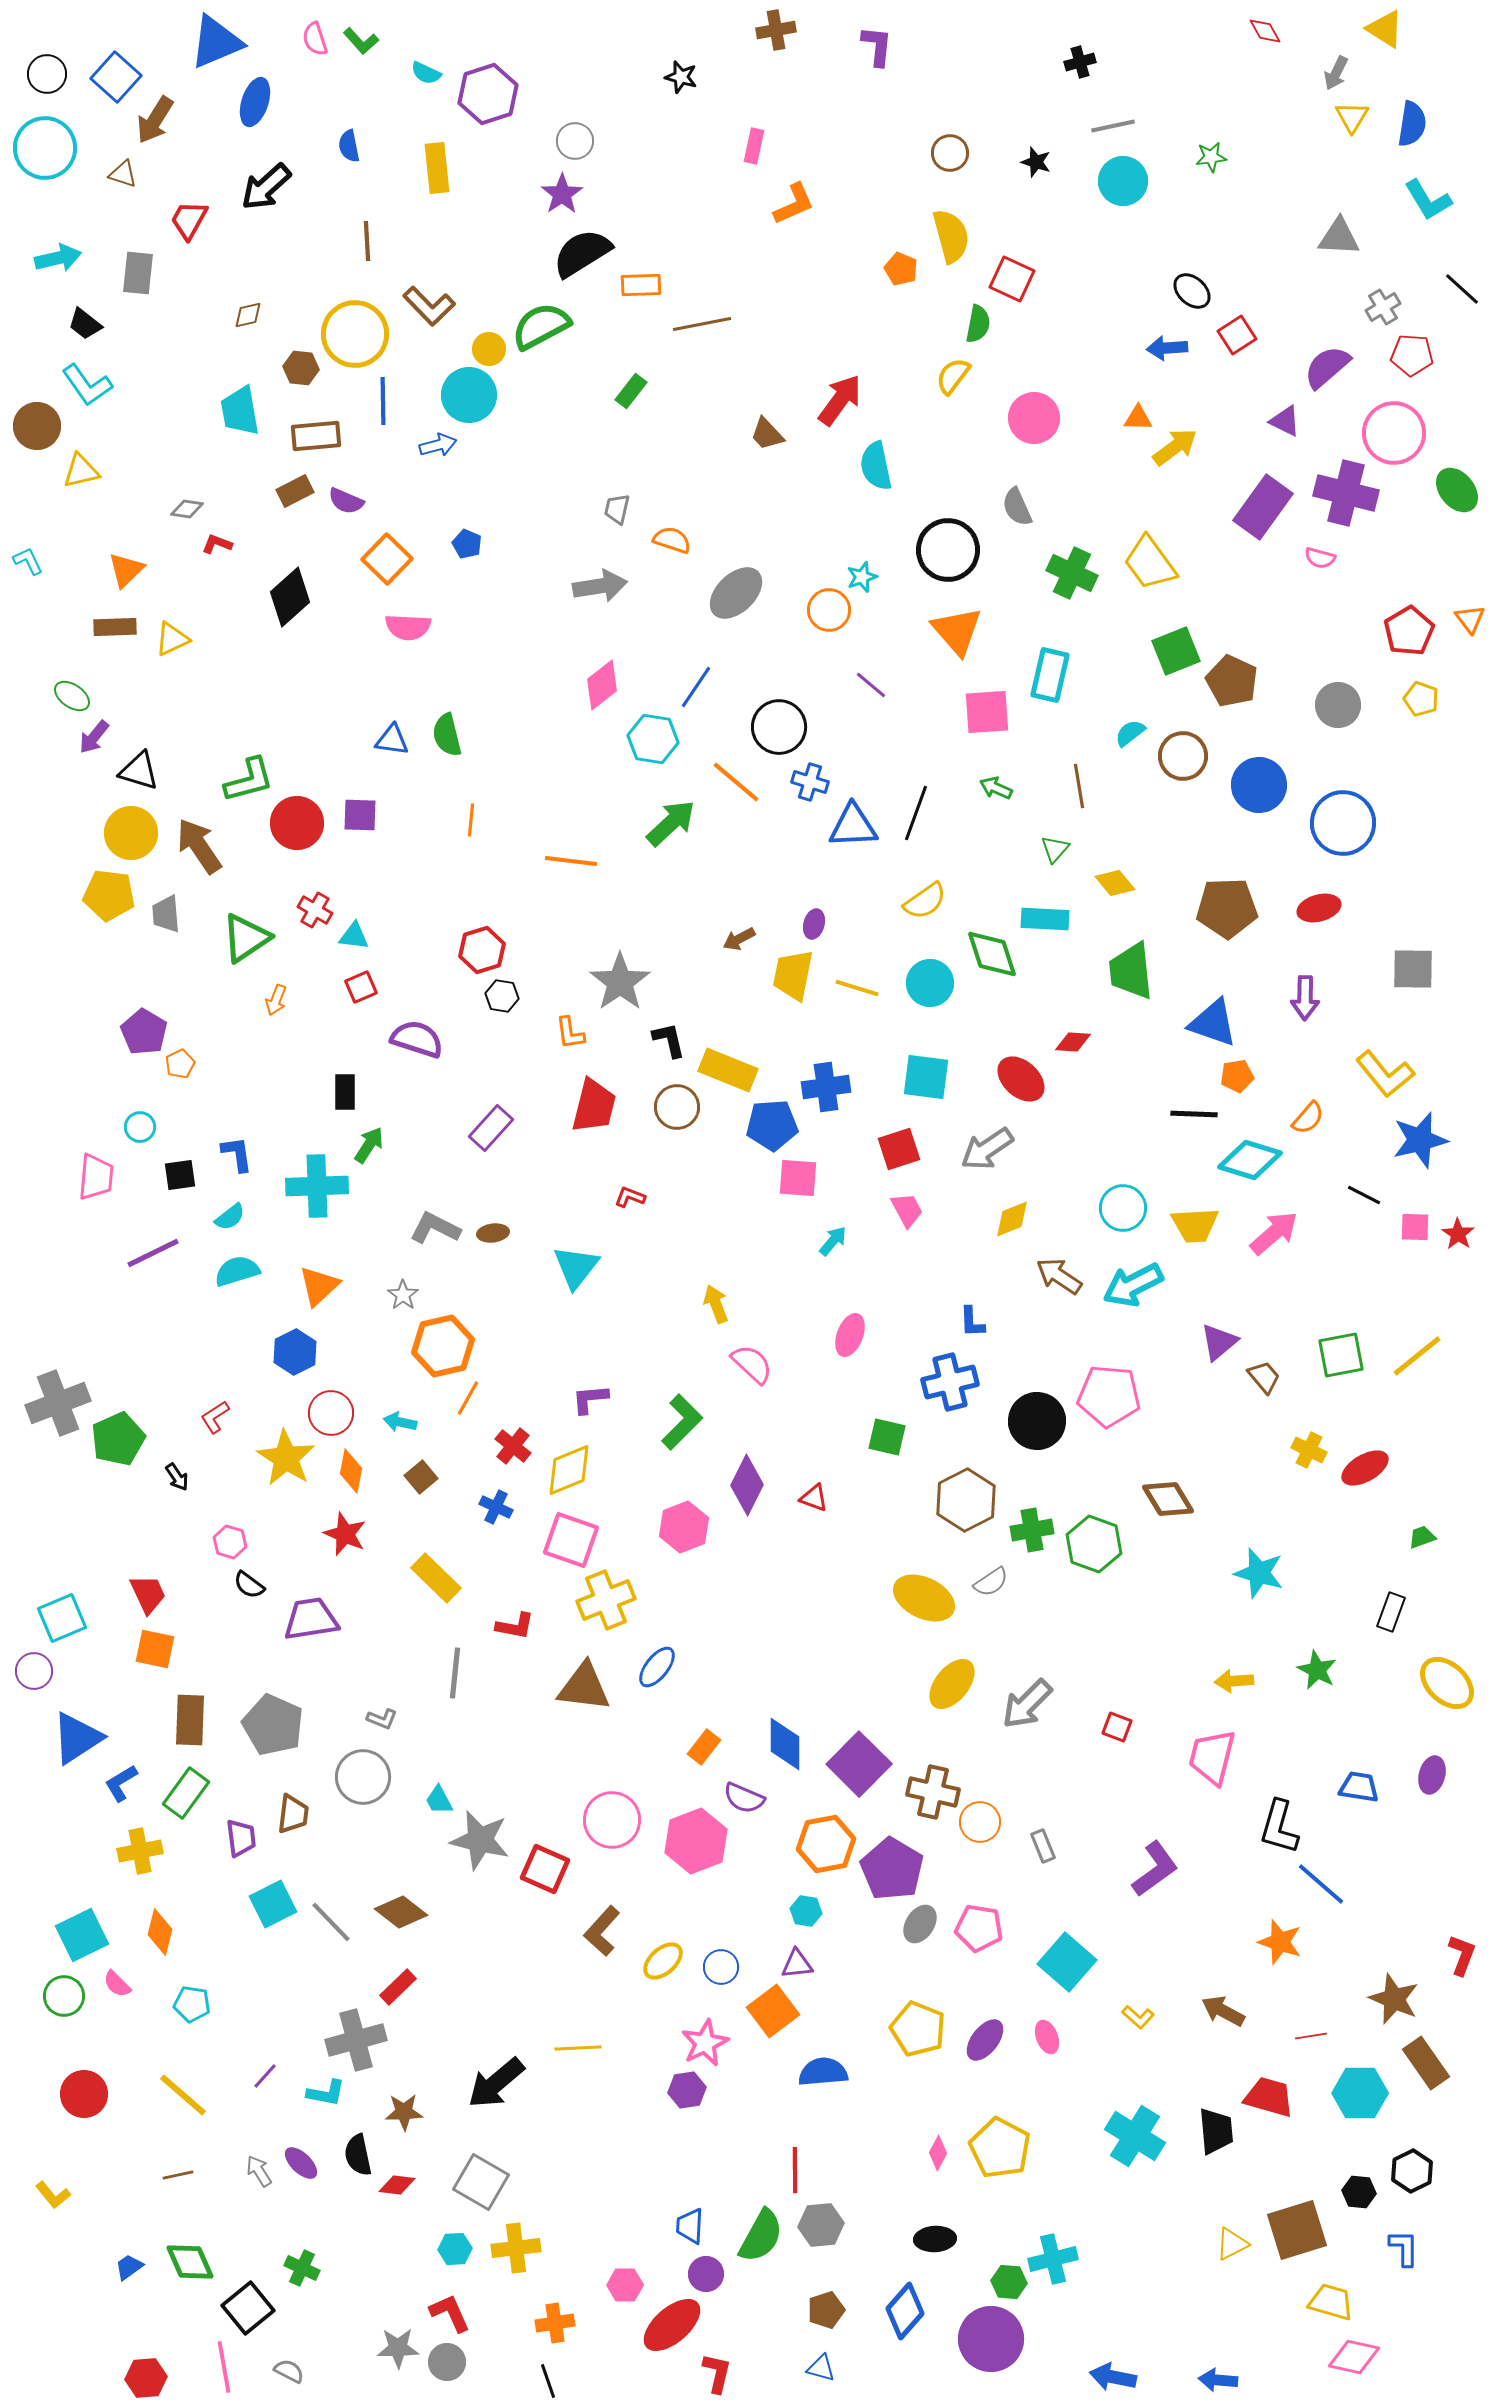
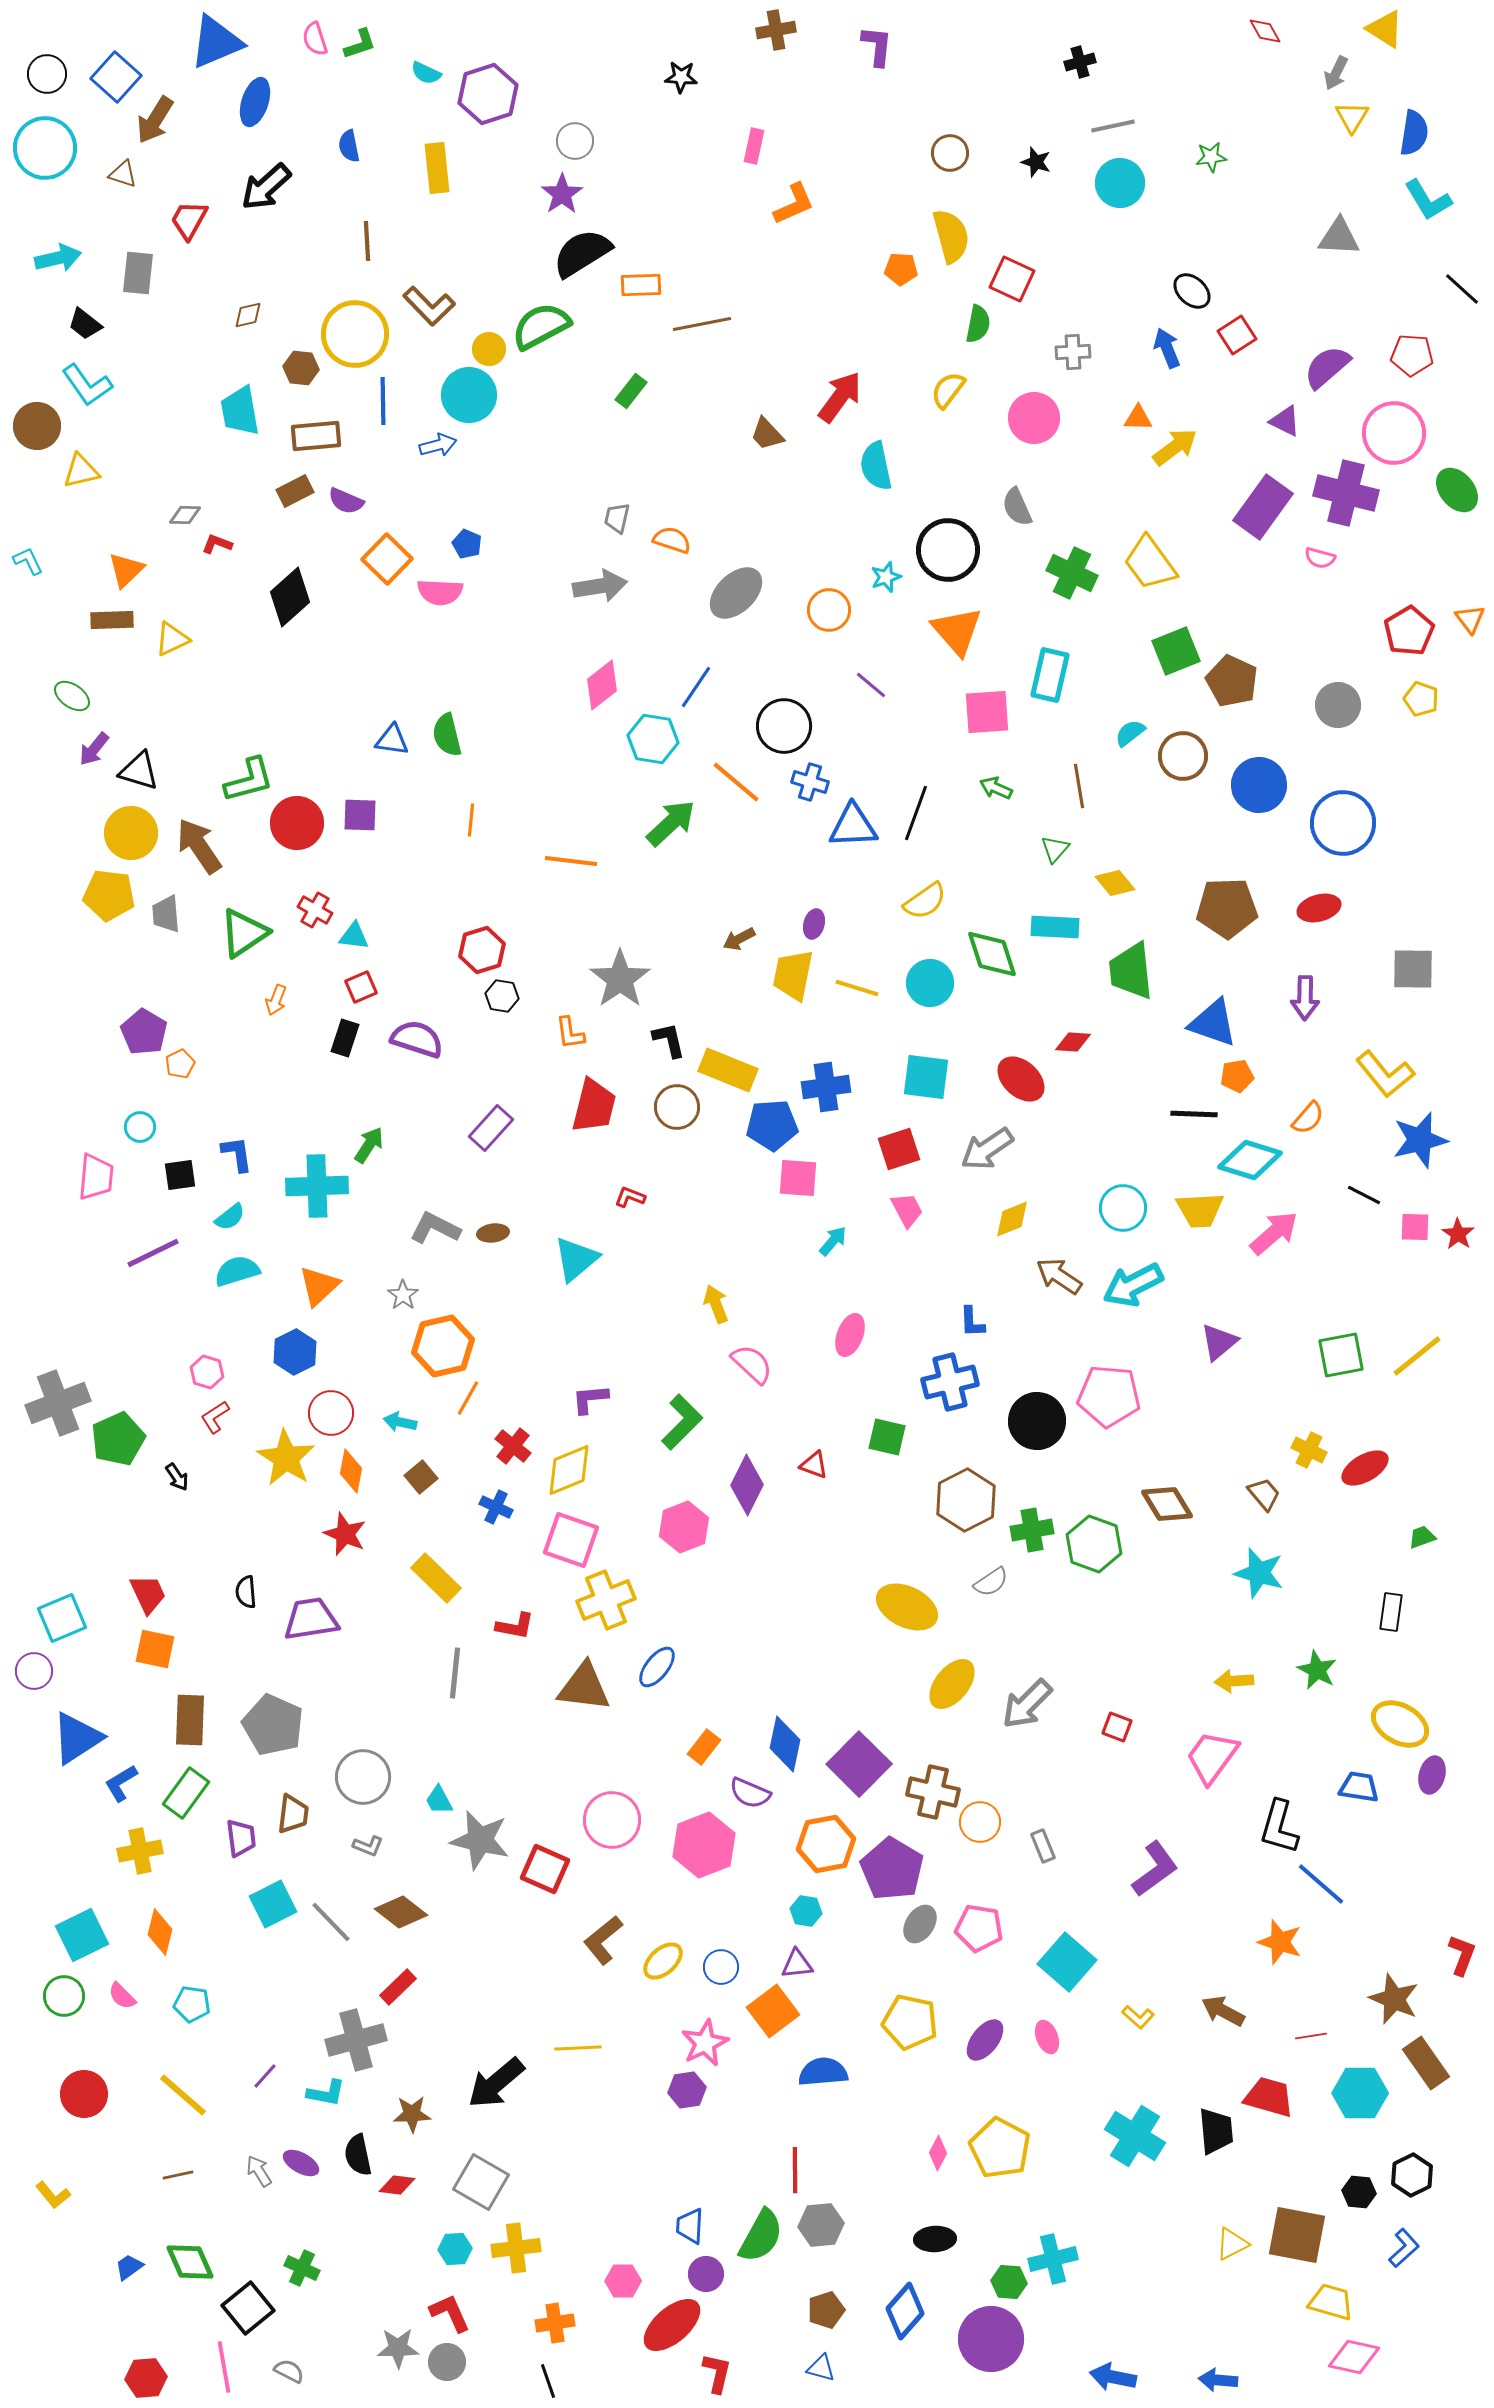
green L-shape at (361, 41): moved 1 px left, 3 px down; rotated 66 degrees counterclockwise
black star at (681, 77): rotated 12 degrees counterclockwise
blue semicircle at (1412, 124): moved 2 px right, 9 px down
cyan circle at (1123, 181): moved 3 px left, 2 px down
orange pentagon at (901, 269): rotated 20 degrees counterclockwise
gray cross at (1383, 307): moved 310 px left, 45 px down; rotated 28 degrees clockwise
blue arrow at (1167, 348): rotated 72 degrees clockwise
yellow semicircle at (953, 376): moved 5 px left, 14 px down
red arrow at (840, 400): moved 3 px up
gray diamond at (187, 509): moved 2 px left, 6 px down; rotated 8 degrees counterclockwise
gray trapezoid at (617, 509): moved 9 px down
cyan star at (862, 577): moved 24 px right
brown rectangle at (115, 627): moved 3 px left, 7 px up
pink semicircle at (408, 627): moved 32 px right, 35 px up
black circle at (779, 727): moved 5 px right, 1 px up
purple arrow at (94, 737): moved 12 px down
cyan rectangle at (1045, 919): moved 10 px right, 8 px down
green triangle at (246, 938): moved 2 px left, 5 px up
gray star at (620, 982): moved 3 px up
black rectangle at (345, 1092): moved 54 px up; rotated 18 degrees clockwise
yellow trapezoid at (1195, 1225): moved 5 px right, 15 px up
cyan triangle at (576, 1267): moved 8 px up; rotated 12 degrees clockwise
brown trapezoid at (1264, 1377): moved 117 px down
red triangle at (814, 1498): moved 33 px up
brown diamond at (1168, 1499): moved 1 px left, 5 px down
pink hexagon at (230, 1542): moved 23 px left, 170 px up
black semicircle at (249, 1585): moved 3 px left, 7 px down; rotated 48 degrees clockwise
yellow ellipse at (924, 1598): moved 17 px left, 9 px down
black rectangle at (1391, 1612): rotated 12 degrees counterclockwise
yellow ellipse at (1447, 1683): moved 47 px left, 41 px down; rotated 14 degrees counterclockwise
gray L-shape at (382, 1719): moved 14 px left, 127 px down
blue diamond at (785, 1744): rotated 12 degrees clockwise
pink trapezoid at (1212, 1757): rotated 22 degrees clockwise
purple semicircle at (744, 1798): moved 6 px right, 5 px up
pink hexagon at (696, 1841): moved 8 px right, 4 px down
brown L-shape at (602, 1931): moved 1 px right, 9 px down; rotated 9 degrees clockwise
pink semicircle at (117, 1984): moved 5 px right, 12 px down
yellow pentagon at (918, 2029): moved 8 px left, 7 px up; rotated 10 degrees counterclockwise
brown star at (404, 2112): moved 8 px right, 2 px down
purple ellipse at (301, 2163): rotated 15 degrees counterclockwise
black hexagon at (1412, 2171): moved 4 px down
brown square at (1297, 2230): moved 5 px down; rotated 28 degrees clockwise
blue L-shape at (1404, 2248): rotated 48 degrees clockwise
pink hexagon at (625, 2285): moved 2 px left, 4 px up
